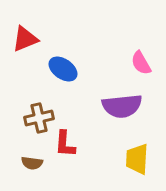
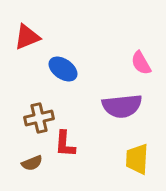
red triangle: moved 2 px right, 2 px up
brown semicircle: rotated 30 degrees counterclockwise
